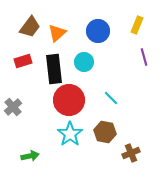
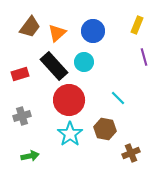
blue circle: moved 5 px left
red rectangle: moved 3 px left, 13 px down
black rectangle: moved 3 px up; rotated 36 degrees counterclockwise
cyan line: moved 7 px right
gray cross: moved 9 px right, 9 px down; rotated 24 degrees clockwise
brown hexagon: moved 3 px up
